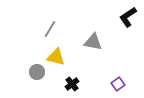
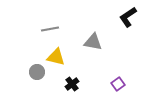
gray line: rotated 48 degrees clockwise
